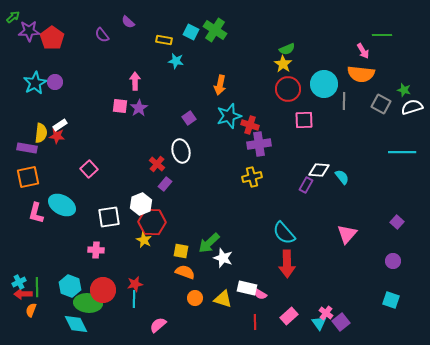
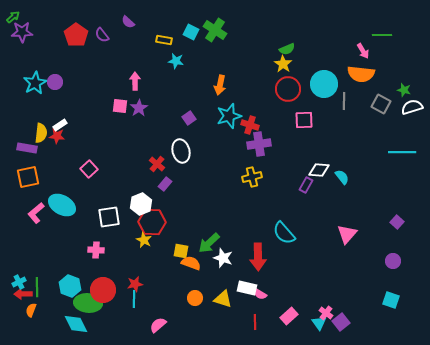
purple star at (29, 31): moved 7 px left, 1 px down
red pentagon at (52, 38): moved 24 px right, 3 px up
pink L-shape at (36, 213): rotated 35 degrees clockwise
red arrow at (287, 264): moved 29 px left, 7 px up
orange semicircle at (185, 272): moved 6 px right, 9 px up
